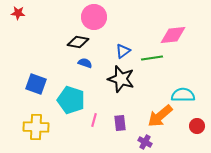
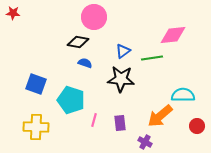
red star: moved 5 px left
black star: rotated 12 degrees counterclockwise
